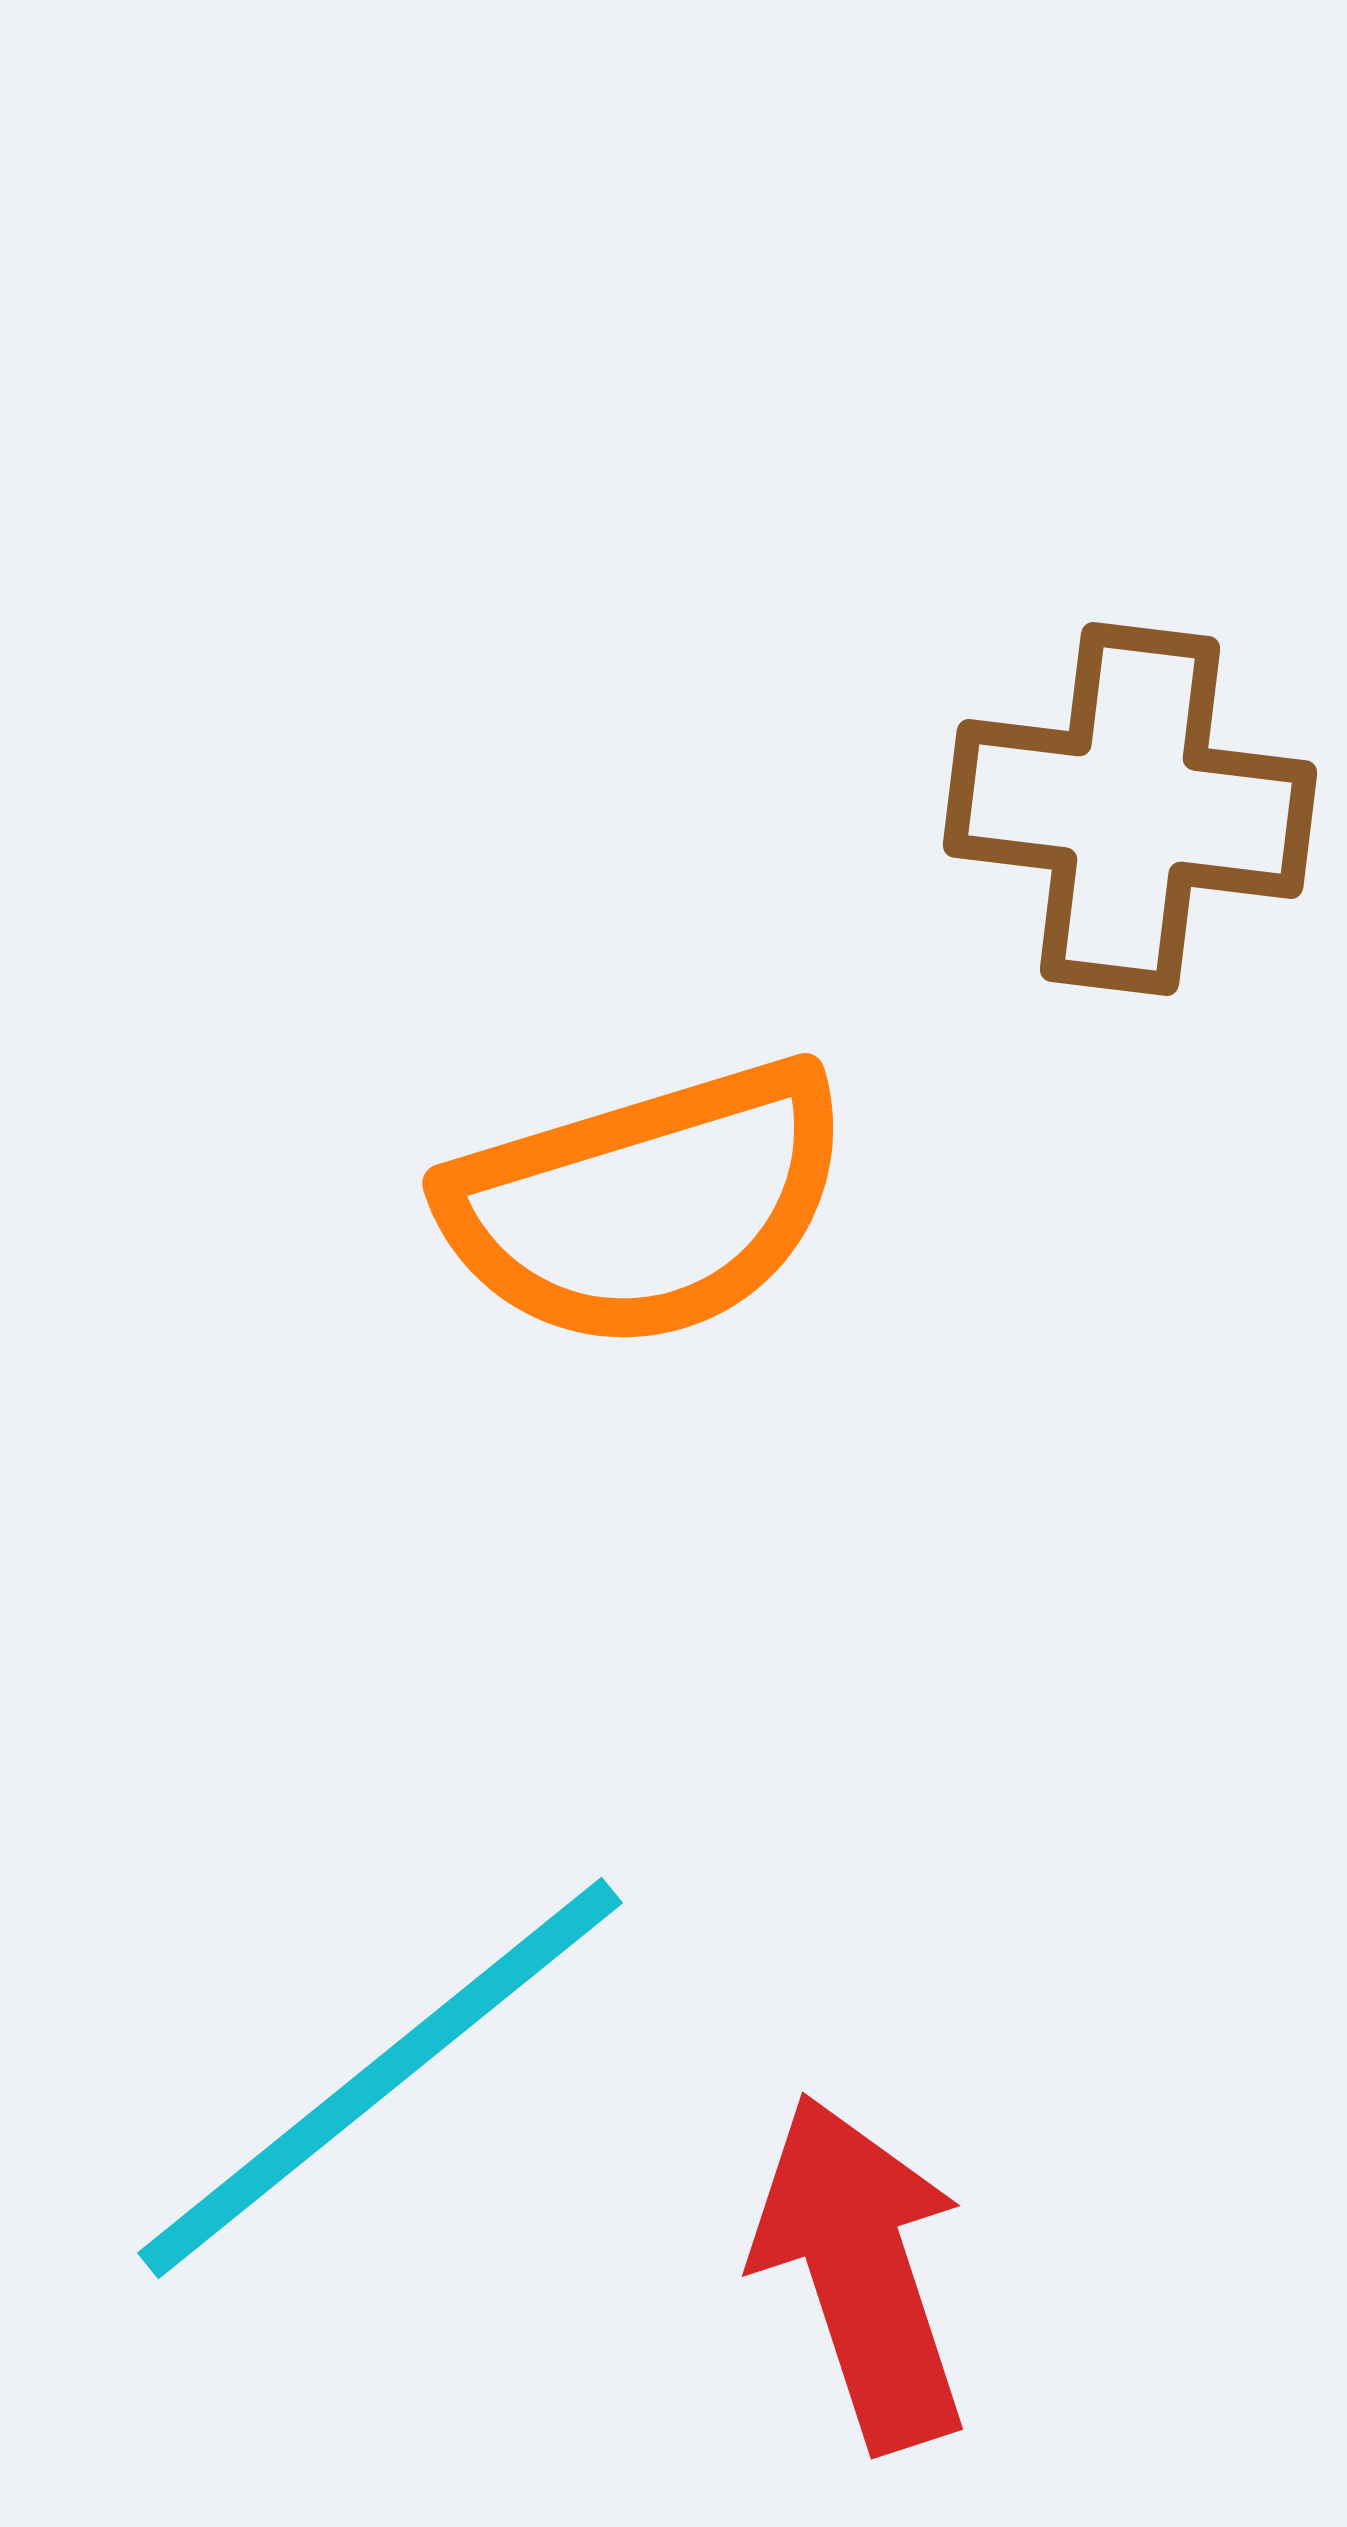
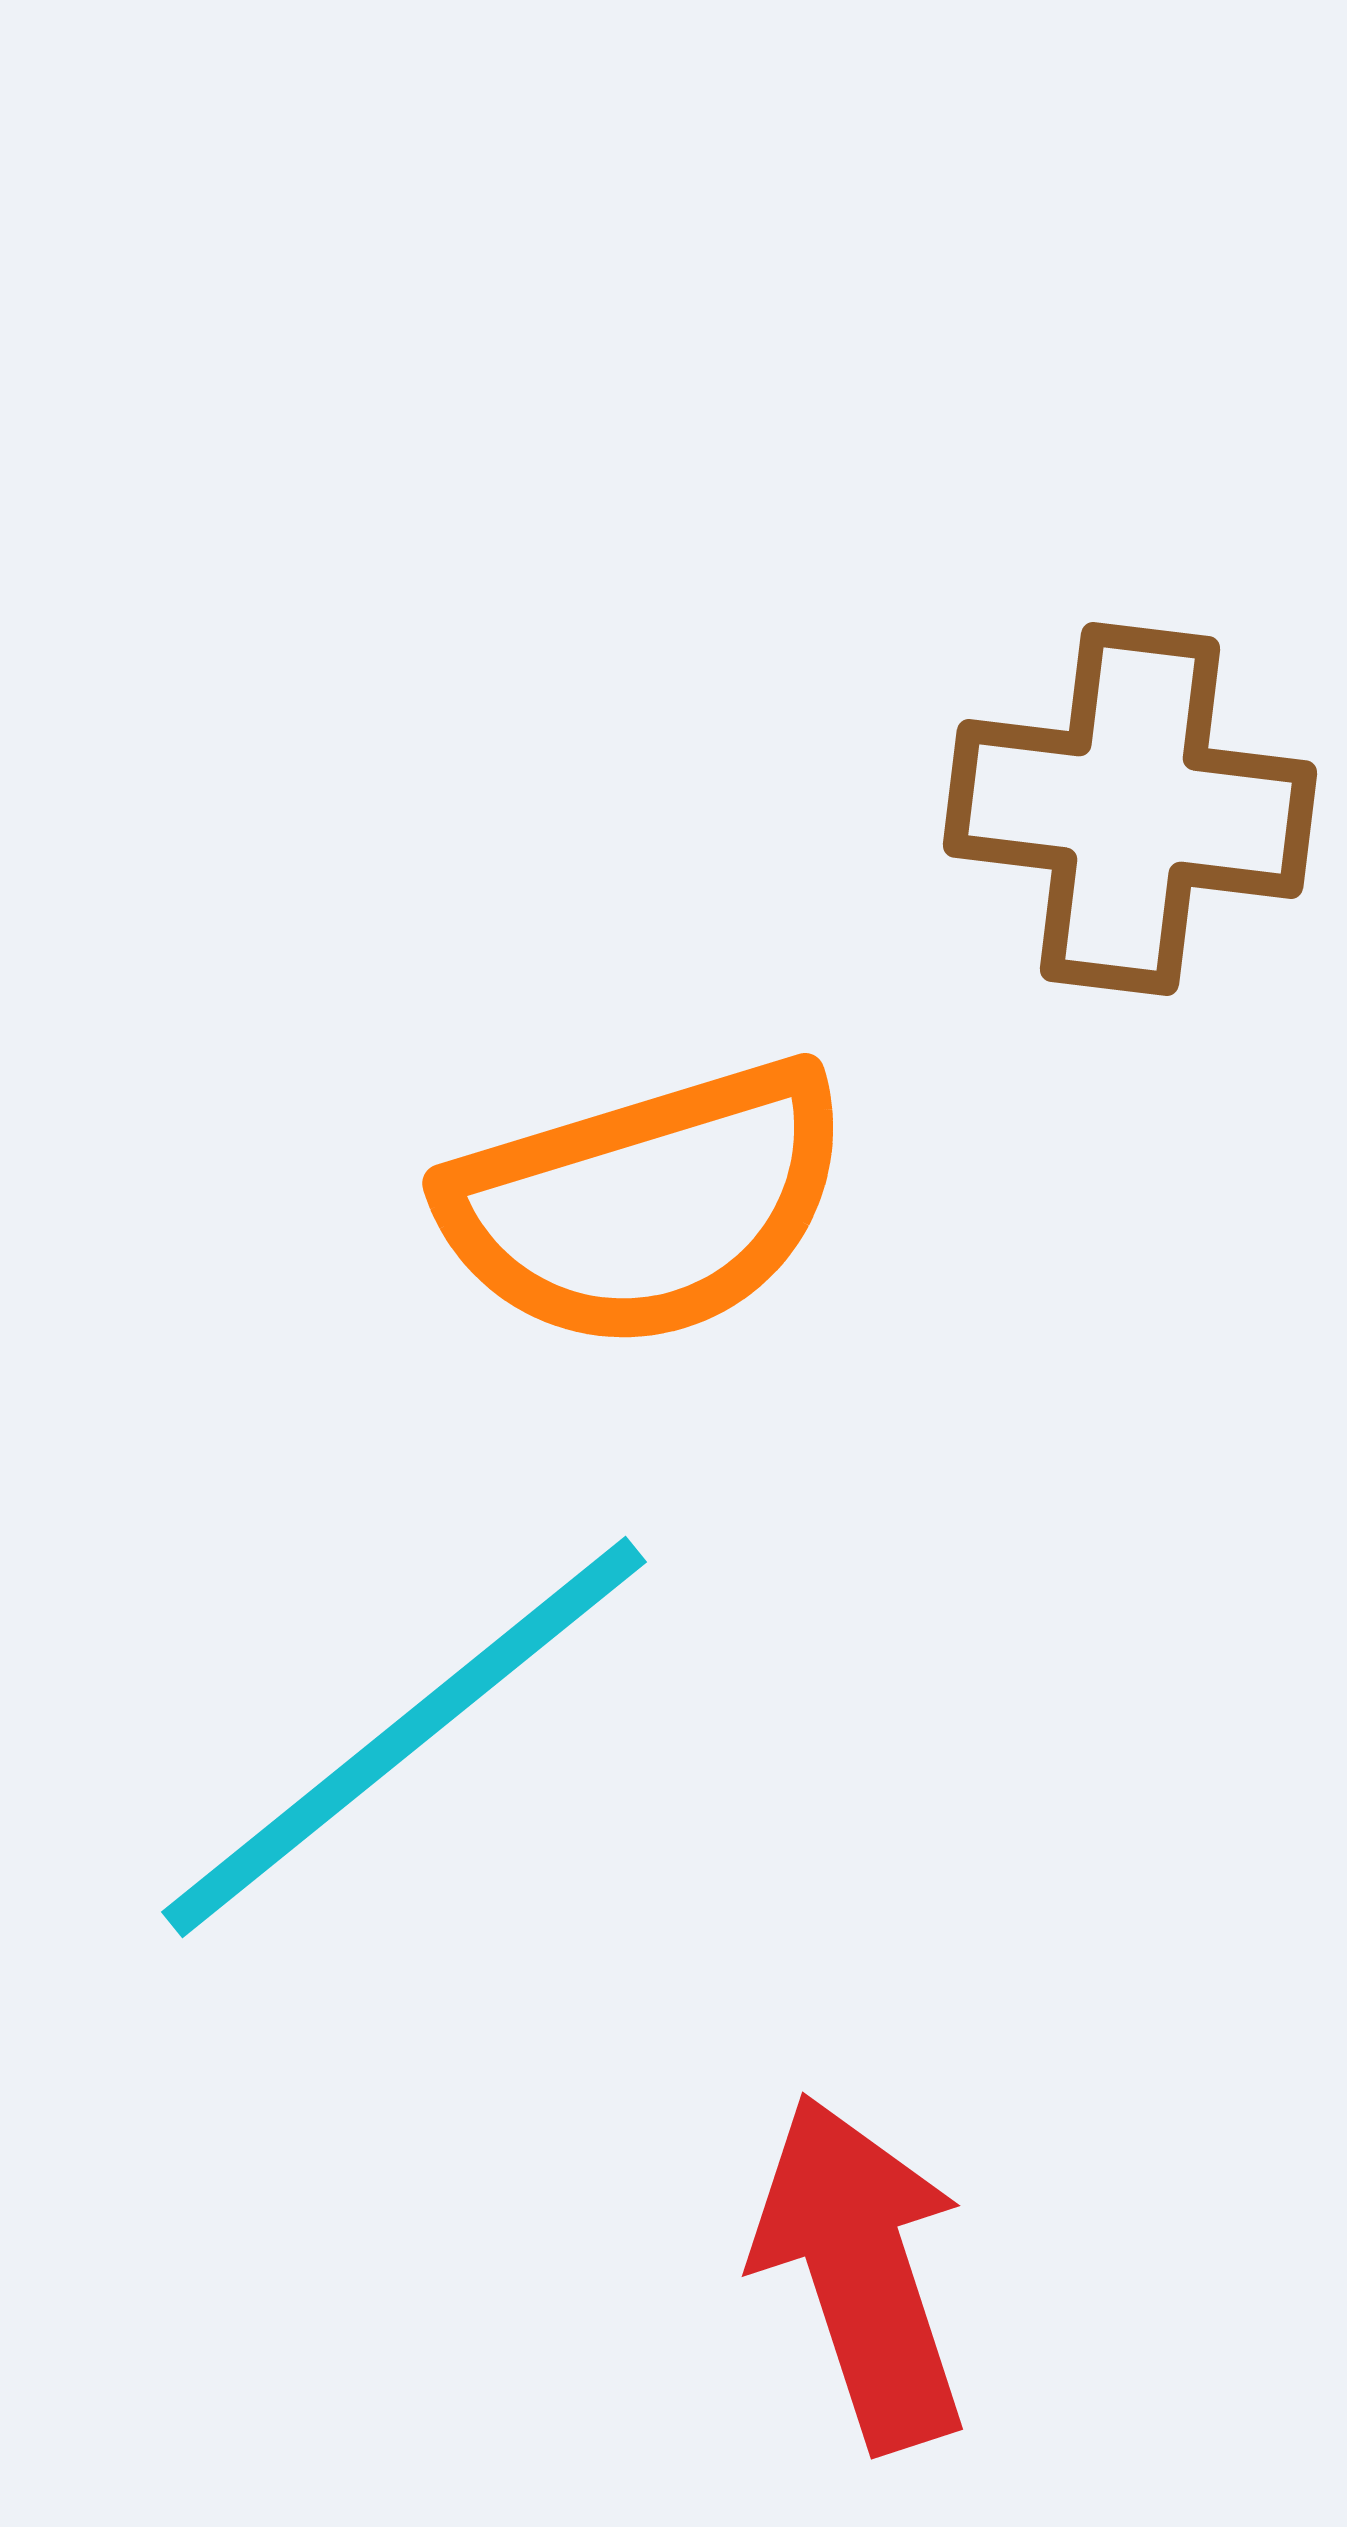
cyan line: moved 24 px right, 341 px up
